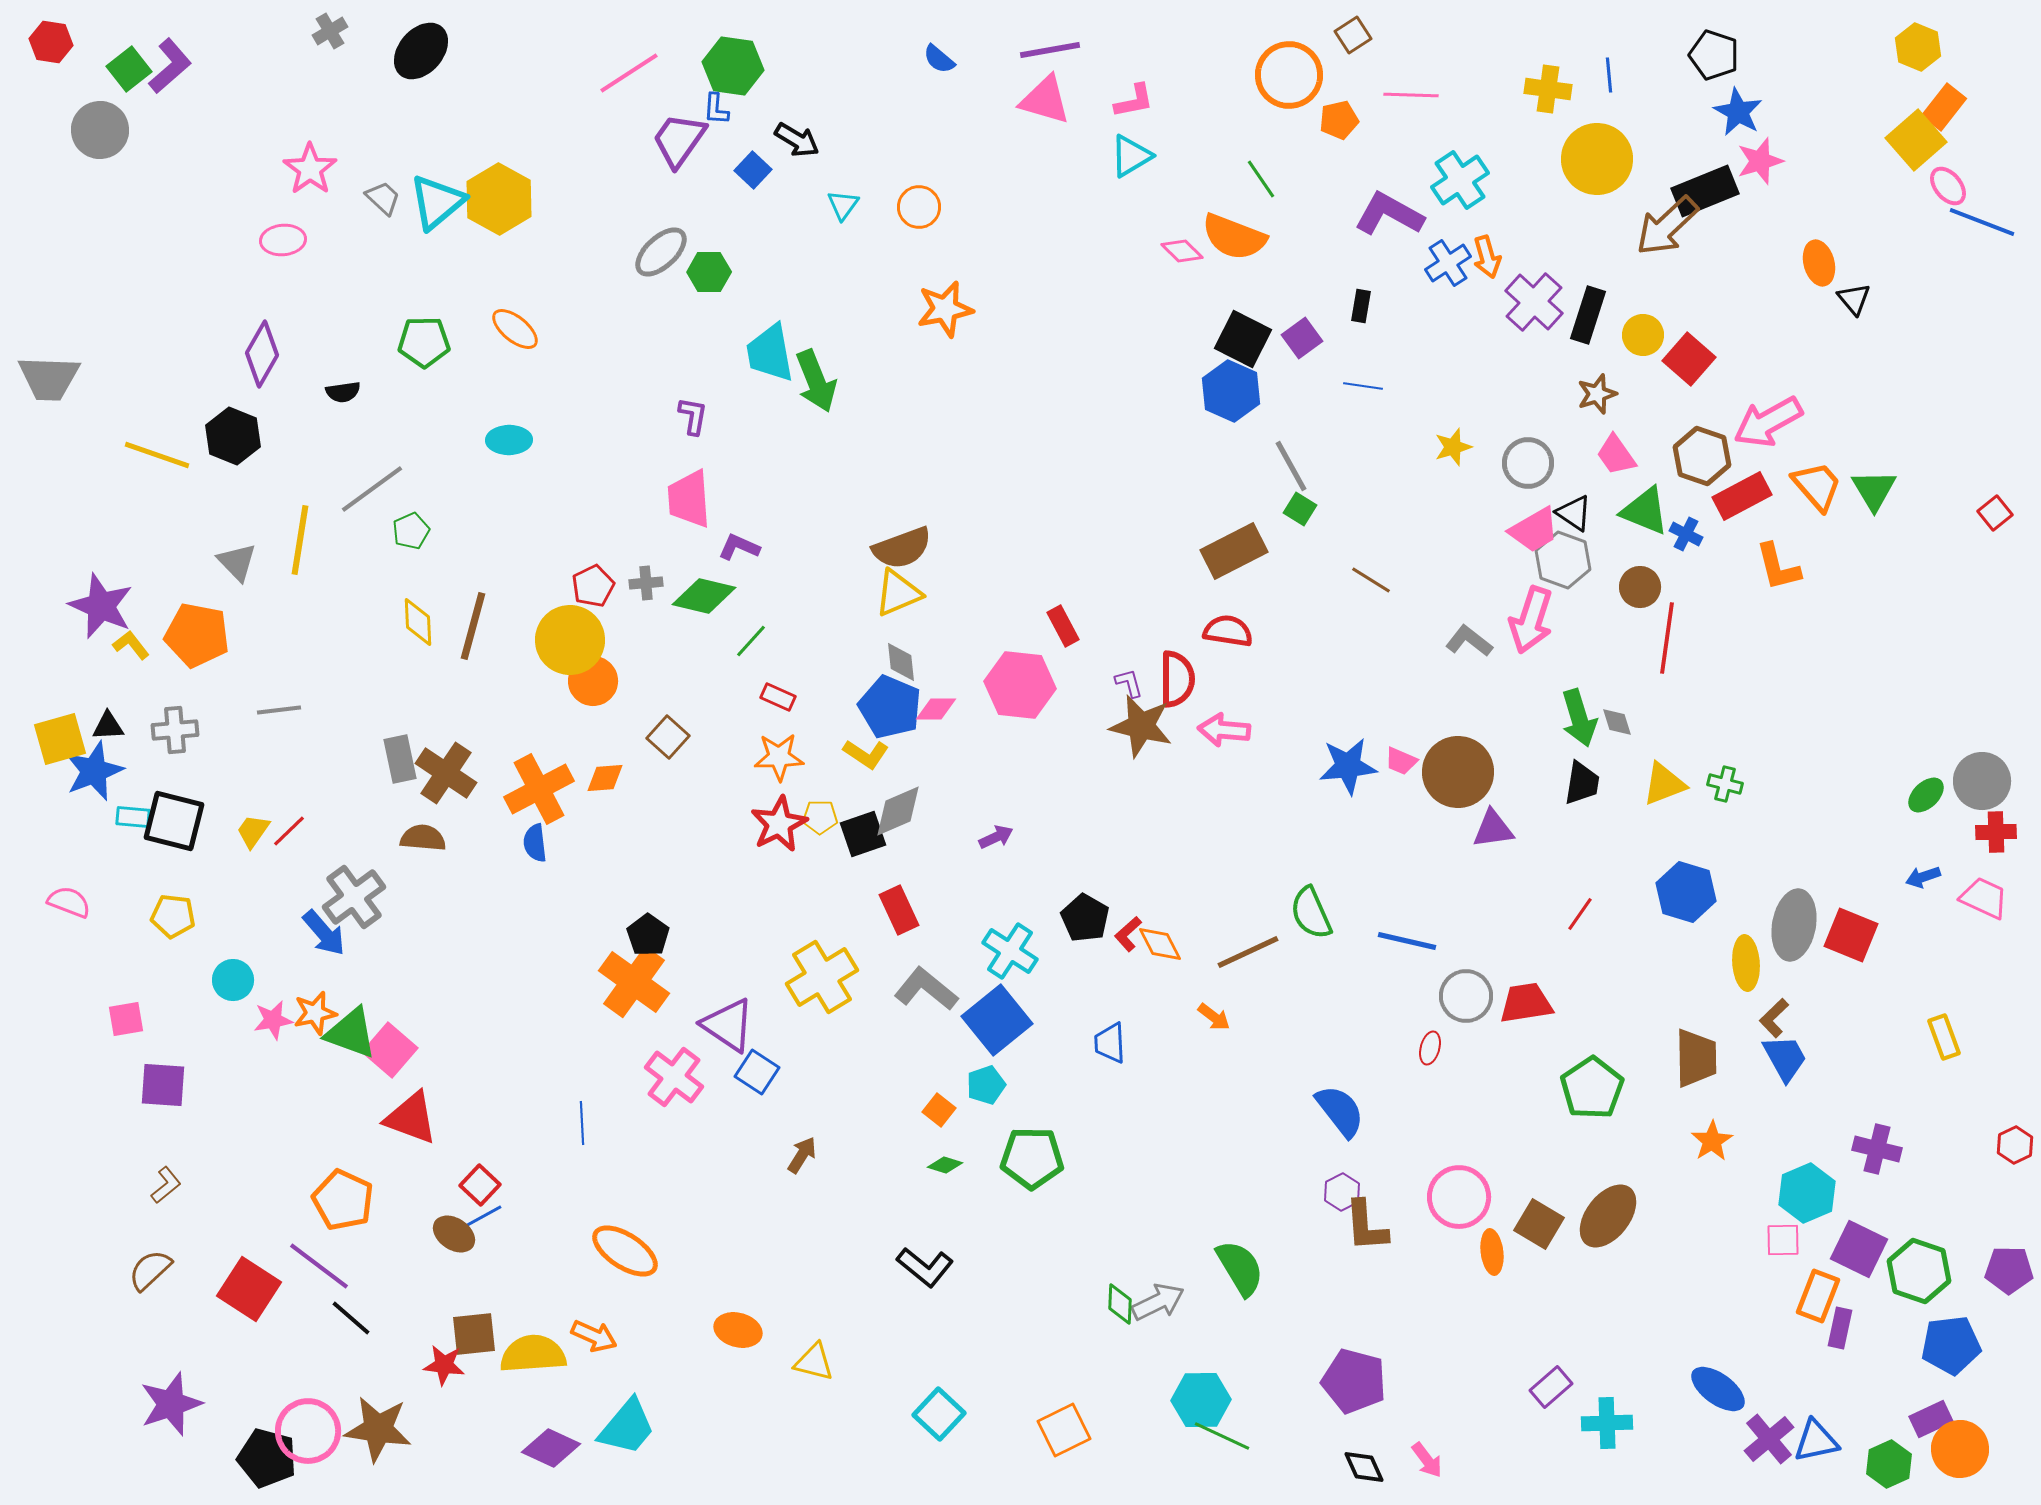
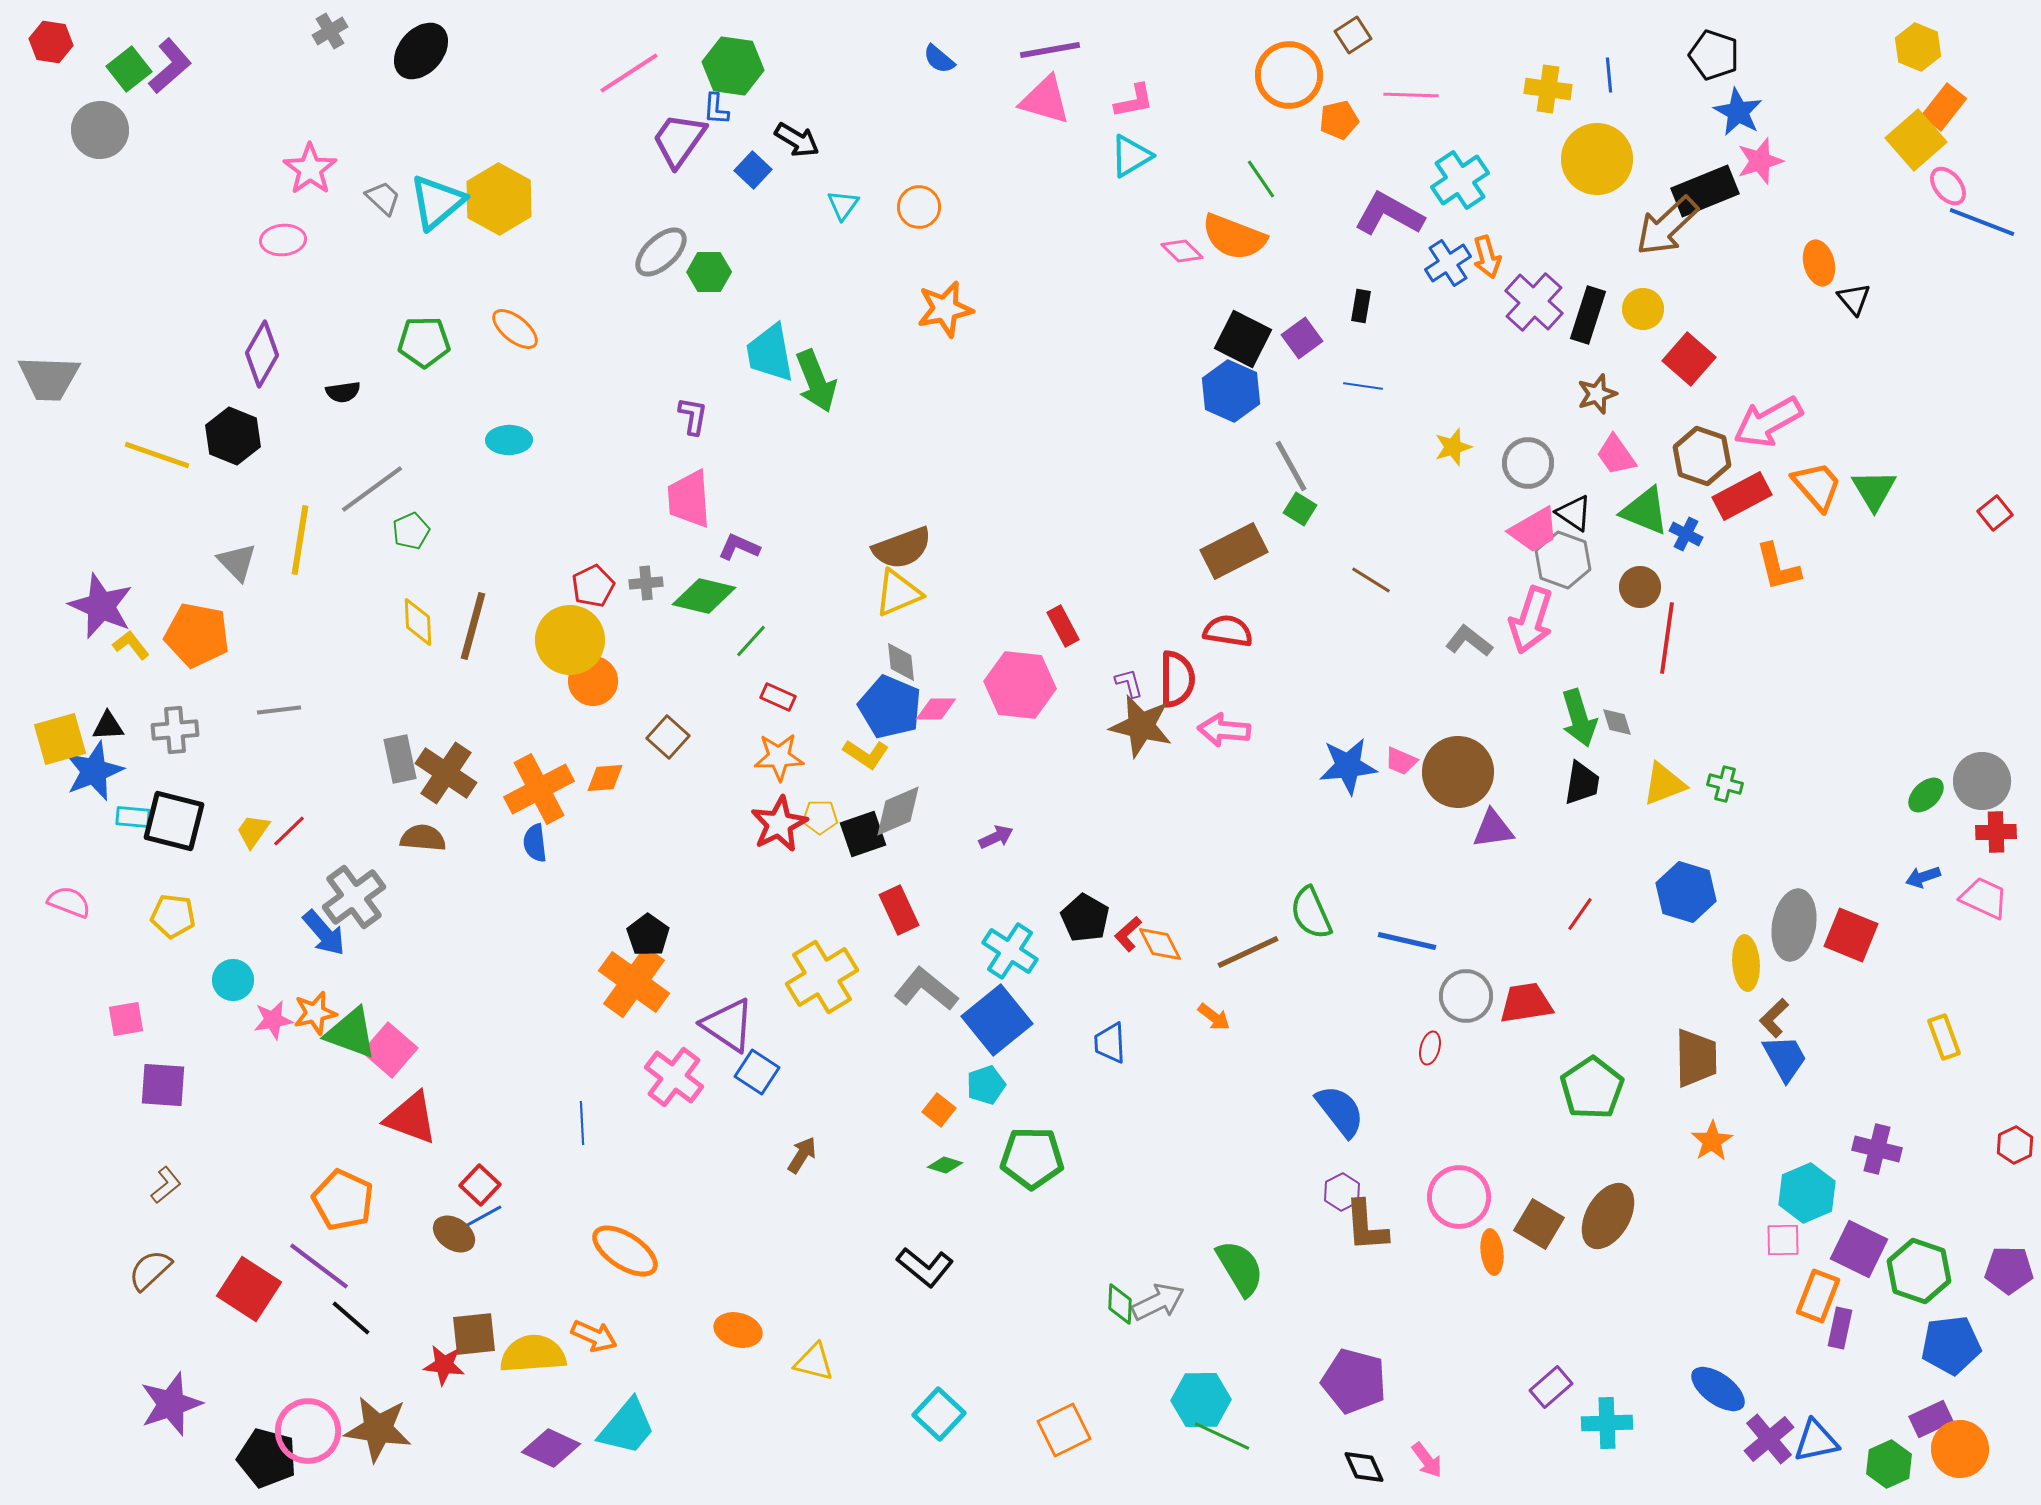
yellow circle at (1643, 335): moved 26 px up
brown ellipse at (1608, 1216): rotated 8 degrees counterclockwise
